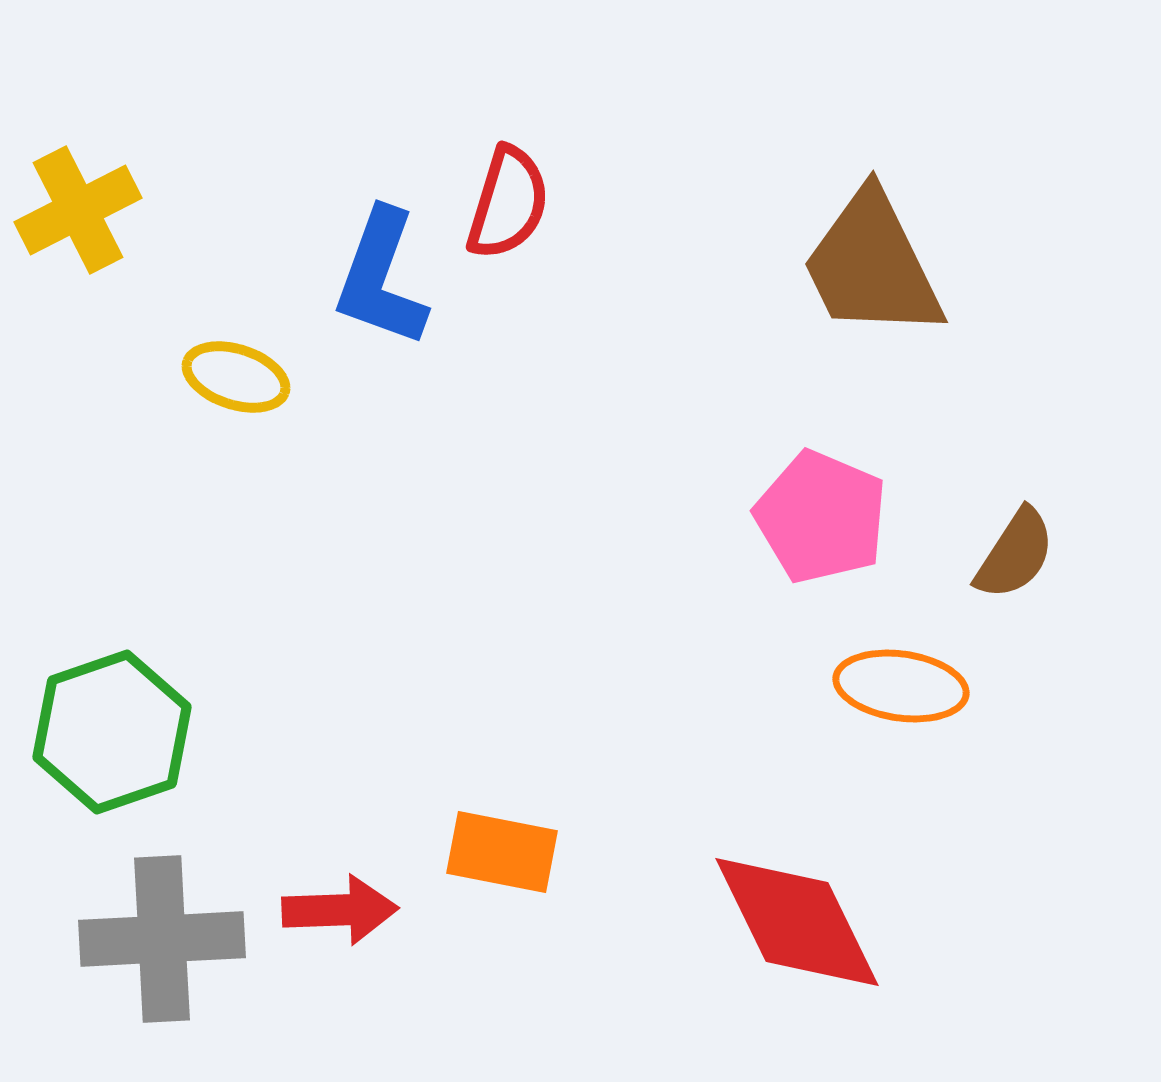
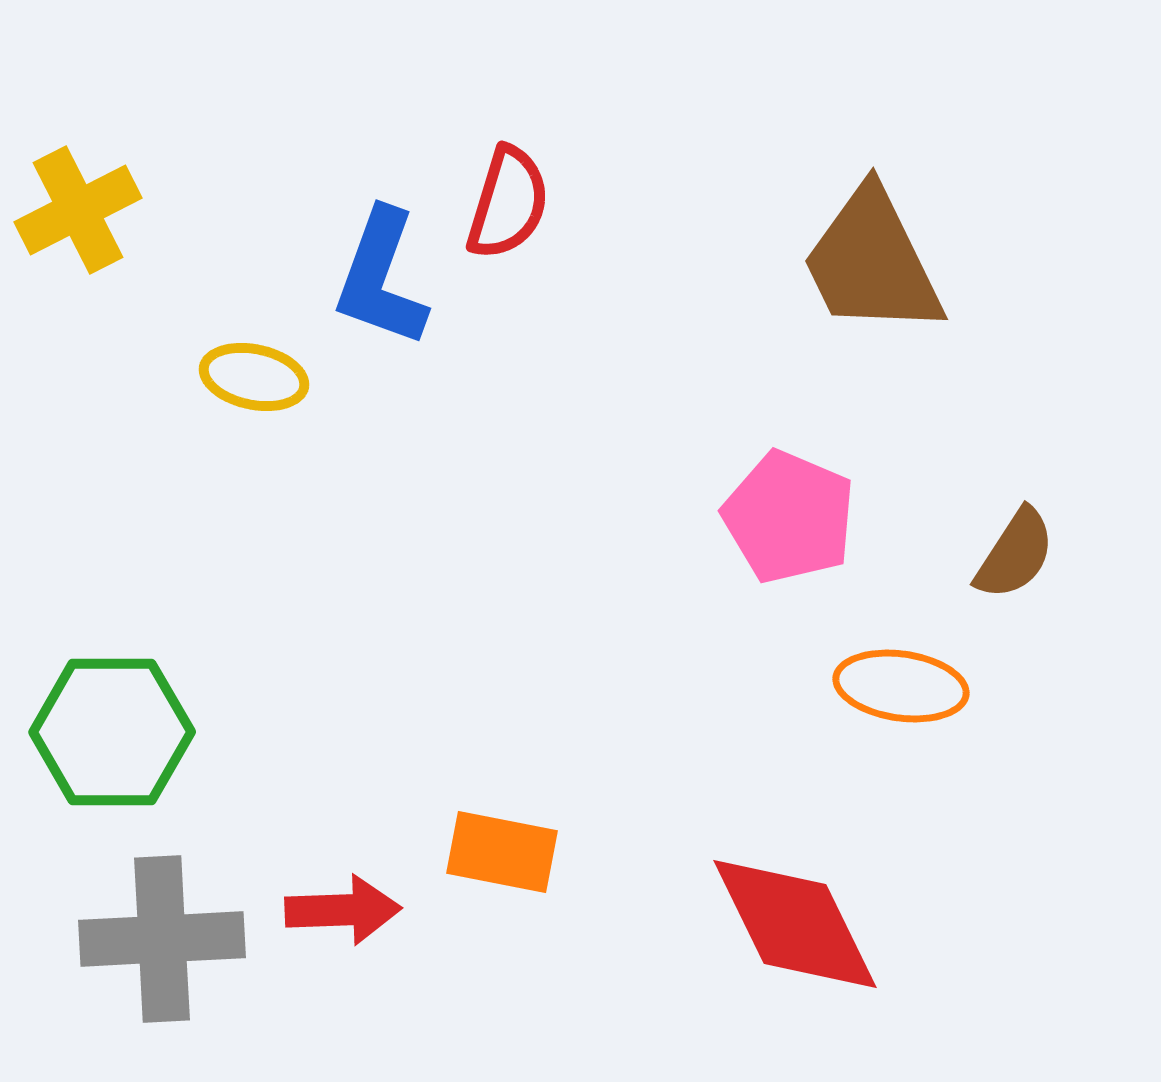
brown trapezoid: moved 3 px up
yellow ellipse: moved 18 px right; rotated 6 degrees counterclockwise
pink pentagon: moved 32 px left
green hexagon: rotated 19 degrees clockwise
red arrow: moved 3 px right
red diamond: moved 2 px left, 2 px down
